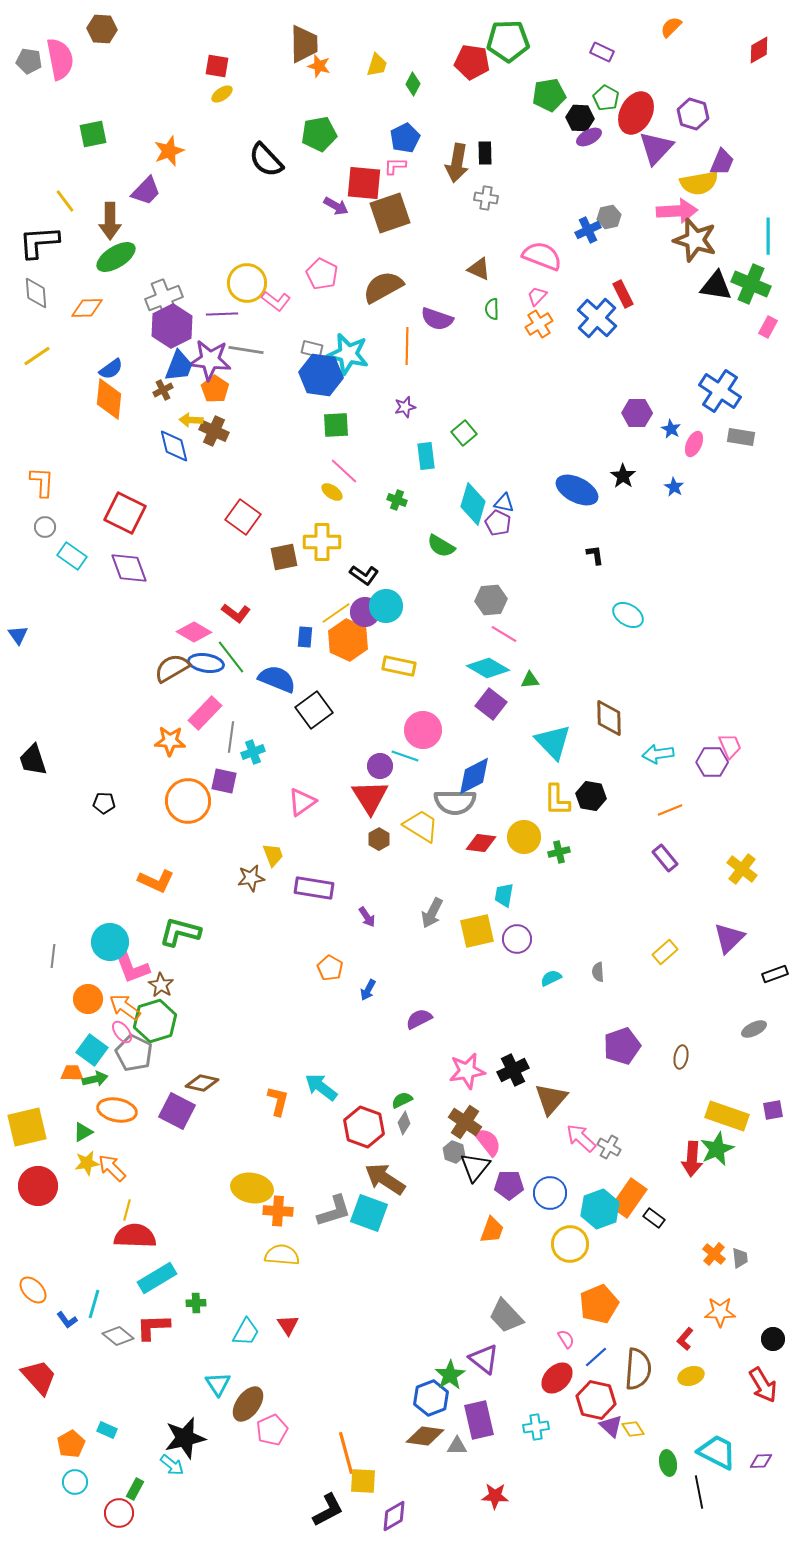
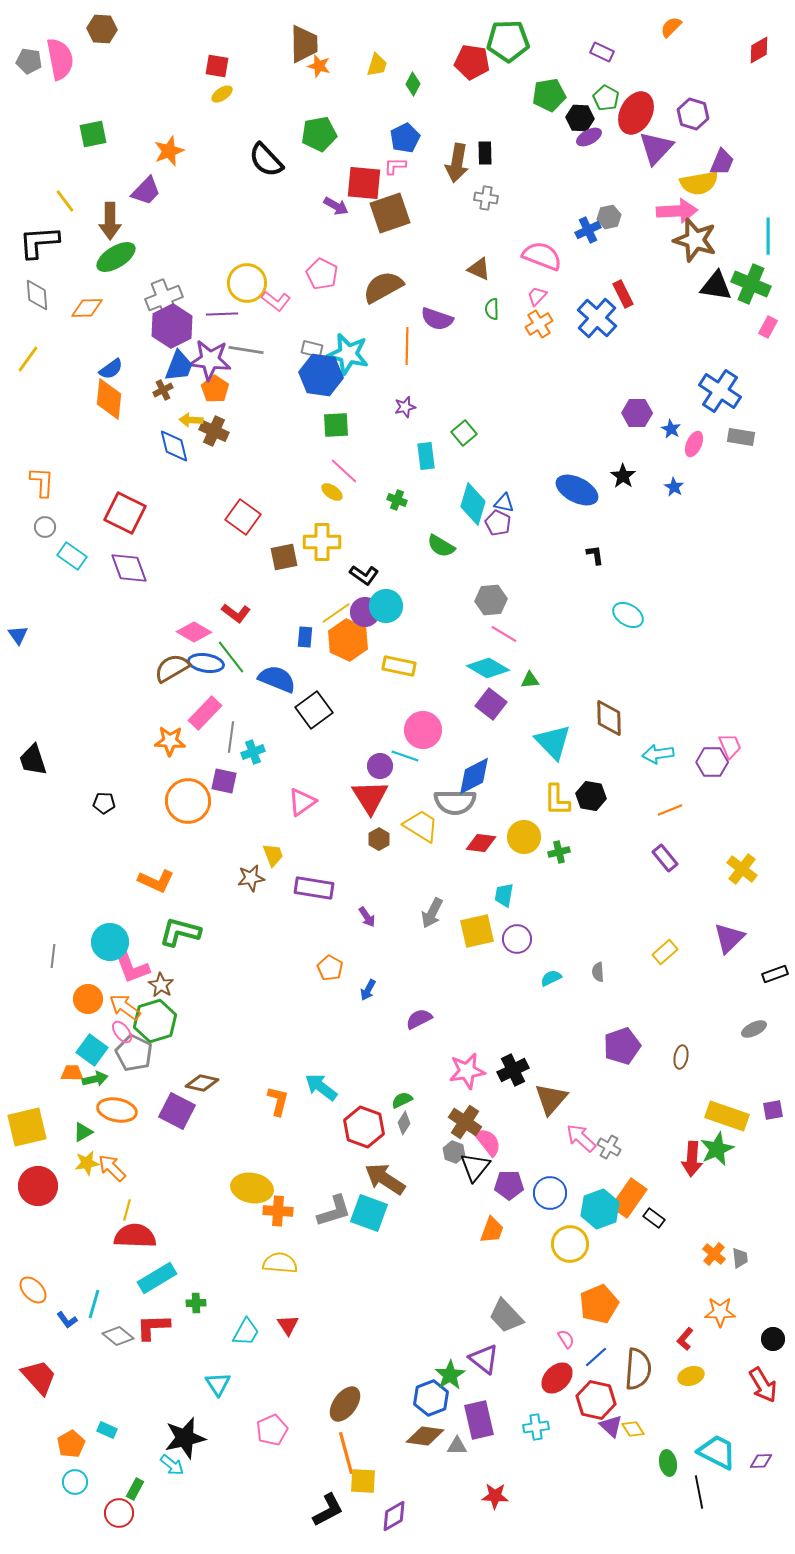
gray diamond at (36, 293): moved 1 px right, 2 px down
yellow line at (37, 356): moved 9 px left, 3 px down; rotated 20 degrees counterclockwise
yellow semicircle at (282, 1255): moved 2 px left, 8 px down
brown ellipse at (248, 1404): moved 97 px right
